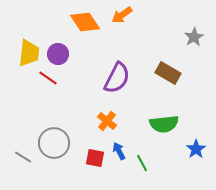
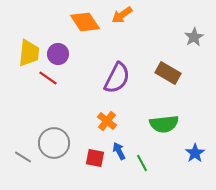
blue star: moved 1 px left, 4 px down
